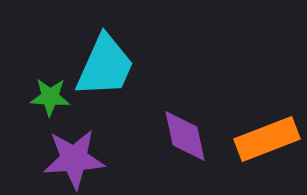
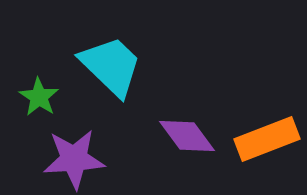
cyan trapezoid: moved 6 px right; rotated 70 degrees counterclockwise
green star: moved 11 px left; rotated 30 degrees clockwise
purple diamond: moved 2 px right; rotated 24 degrees counterclockwise
